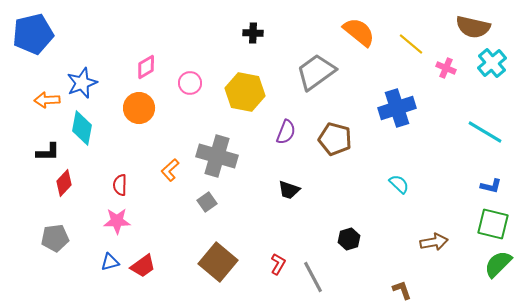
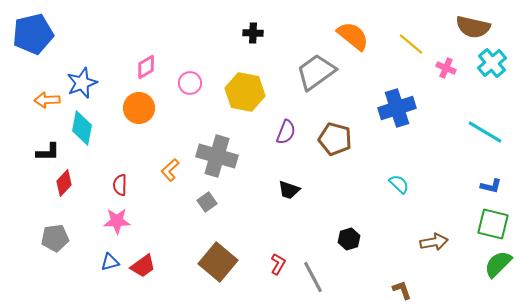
orange semicircle: moved 6 px left, 4 px down
